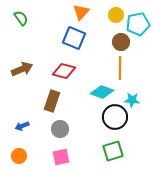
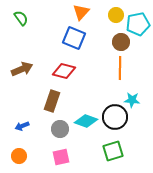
cyan diamond: moved 16 px left, 29 px down
